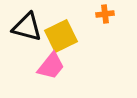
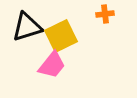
black triangle: rotated 32 degrees counterclockwise
pink trapezoid: moved 1 px right, 1 px up
